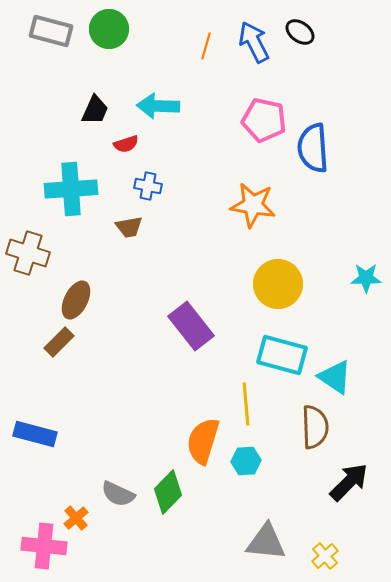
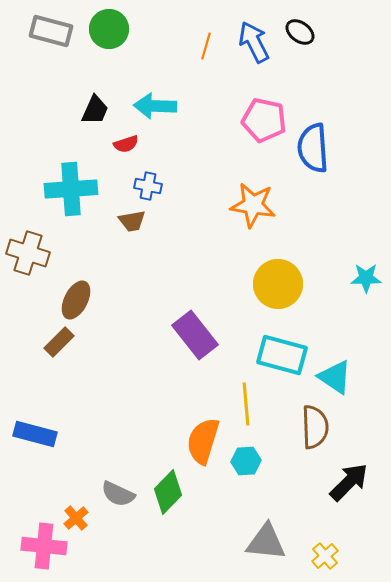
cyan arrow: moved 3 px left
brown trapezoid: moved 3 px right, 6 px up
purple rectangle: moved 4 px right, 9 px down
